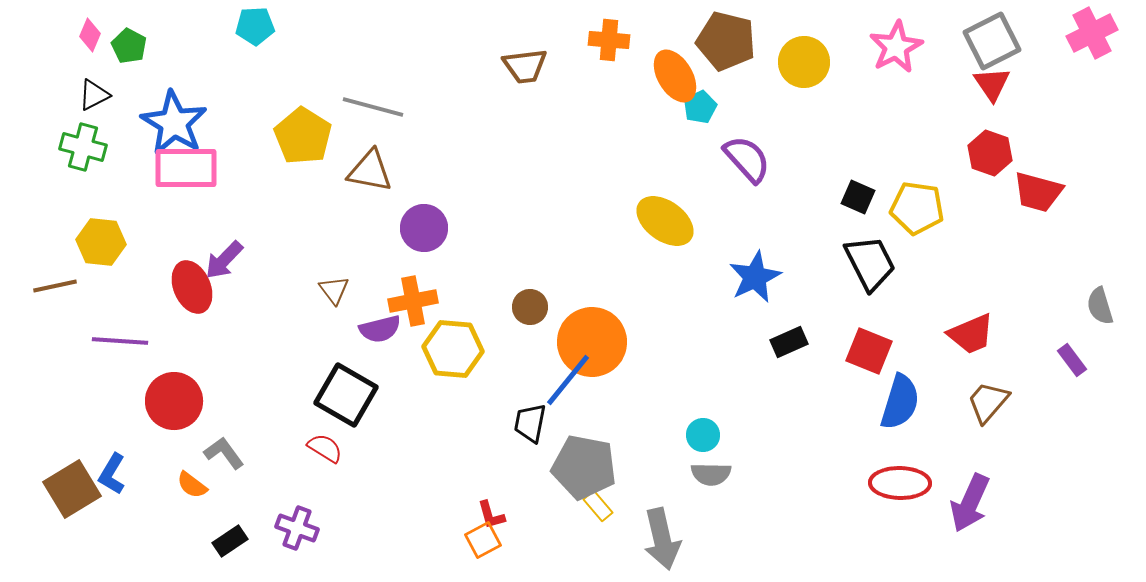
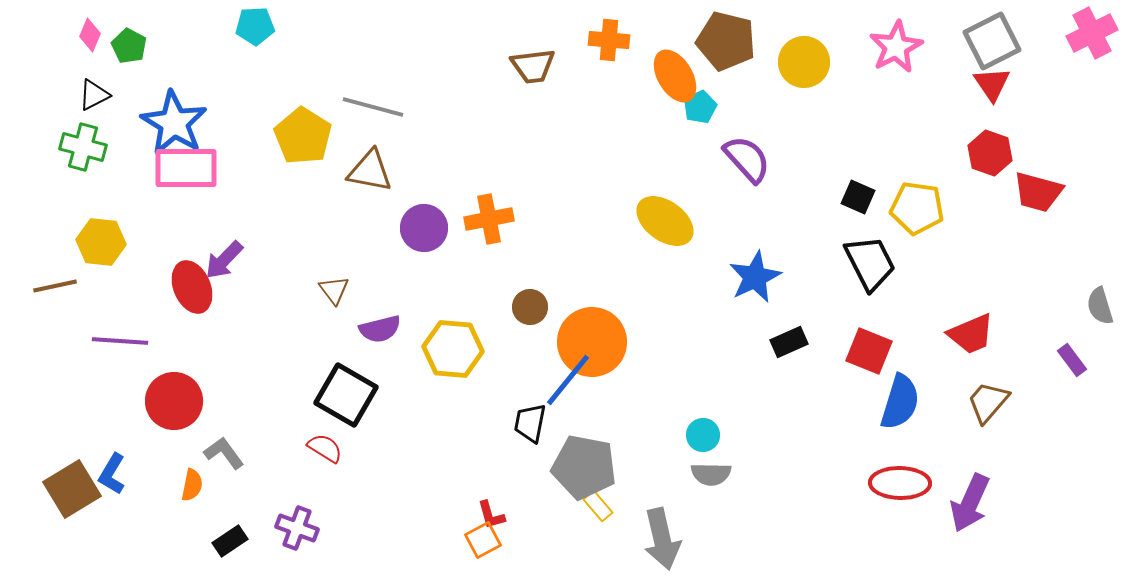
brown trapezoid at (525, 66): moved 8 px right
orange cross at (413, 301): moved 76 px right, 82 px up
orange semicircle at (192, 485): rotated 116 degrees counterclockwise
